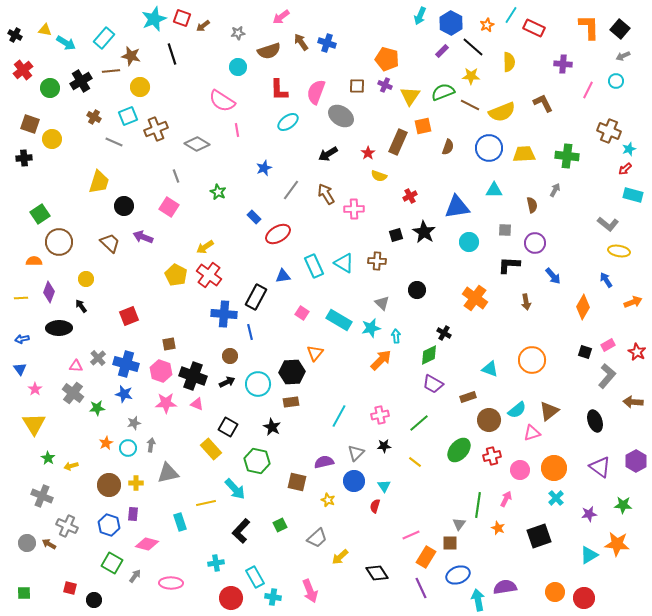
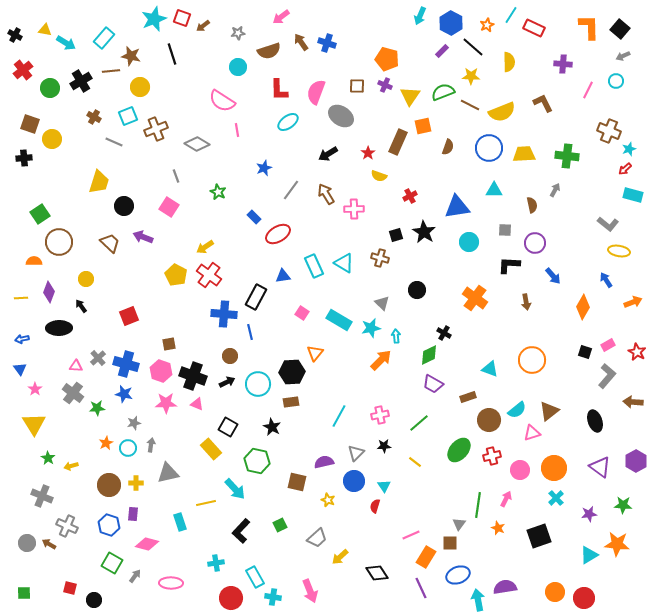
brown cross at (377, 261): moved 3 px right, 3 px up; rotated 12 degrees clockwise
